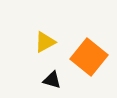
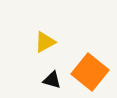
orange square: moved 1 px right, 15 px down
